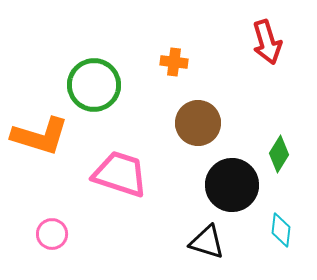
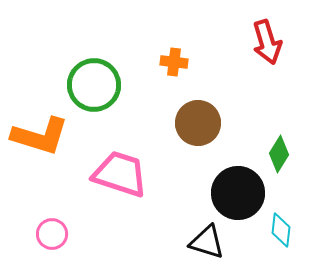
black circle: moved 6 px right, 8 px down
